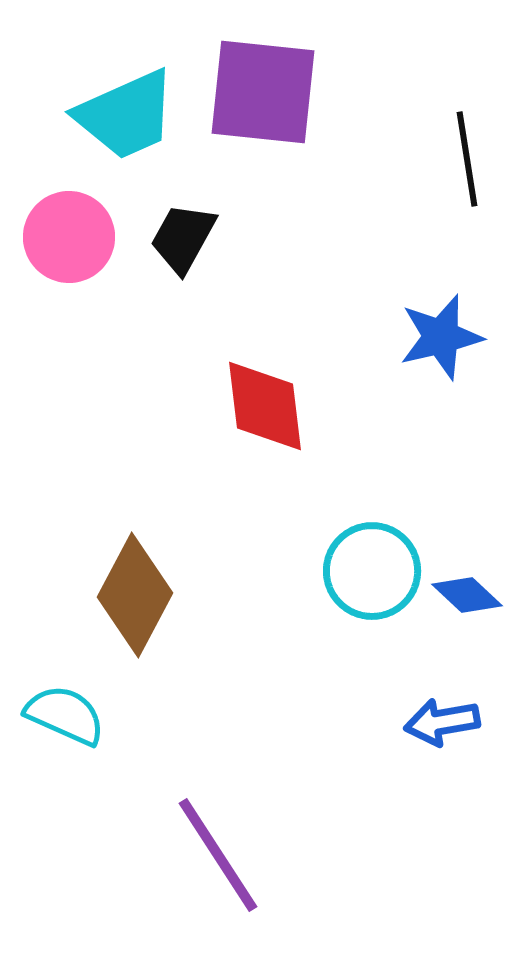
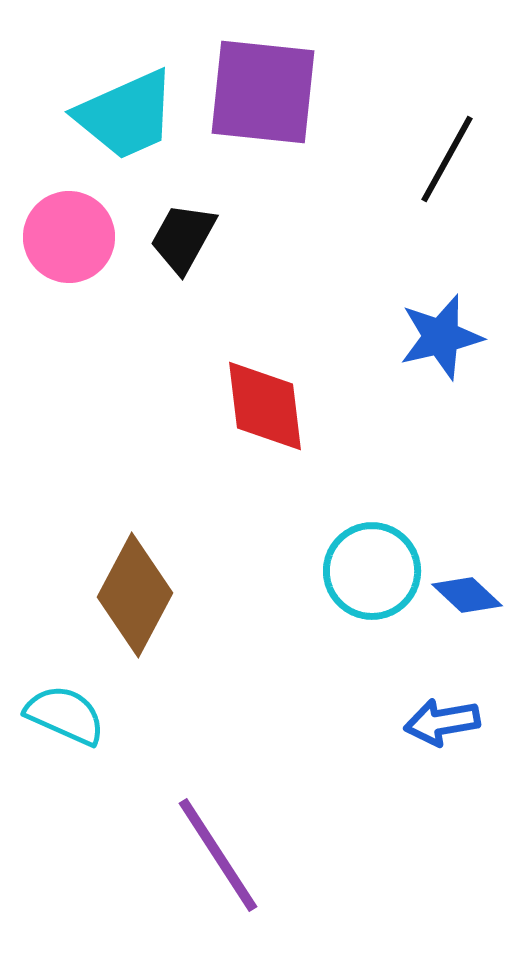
black line: moved 20 px left; rotated 38 degrees clockwise
